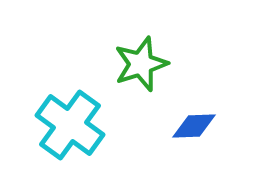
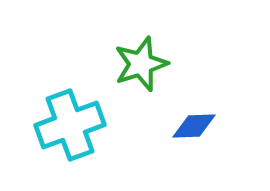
cyan cross: rotated 34 degrees clockwise
